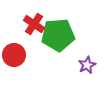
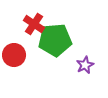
green pentagon: moved 3 px left, 5 px down
purple star: moved 2 px left
